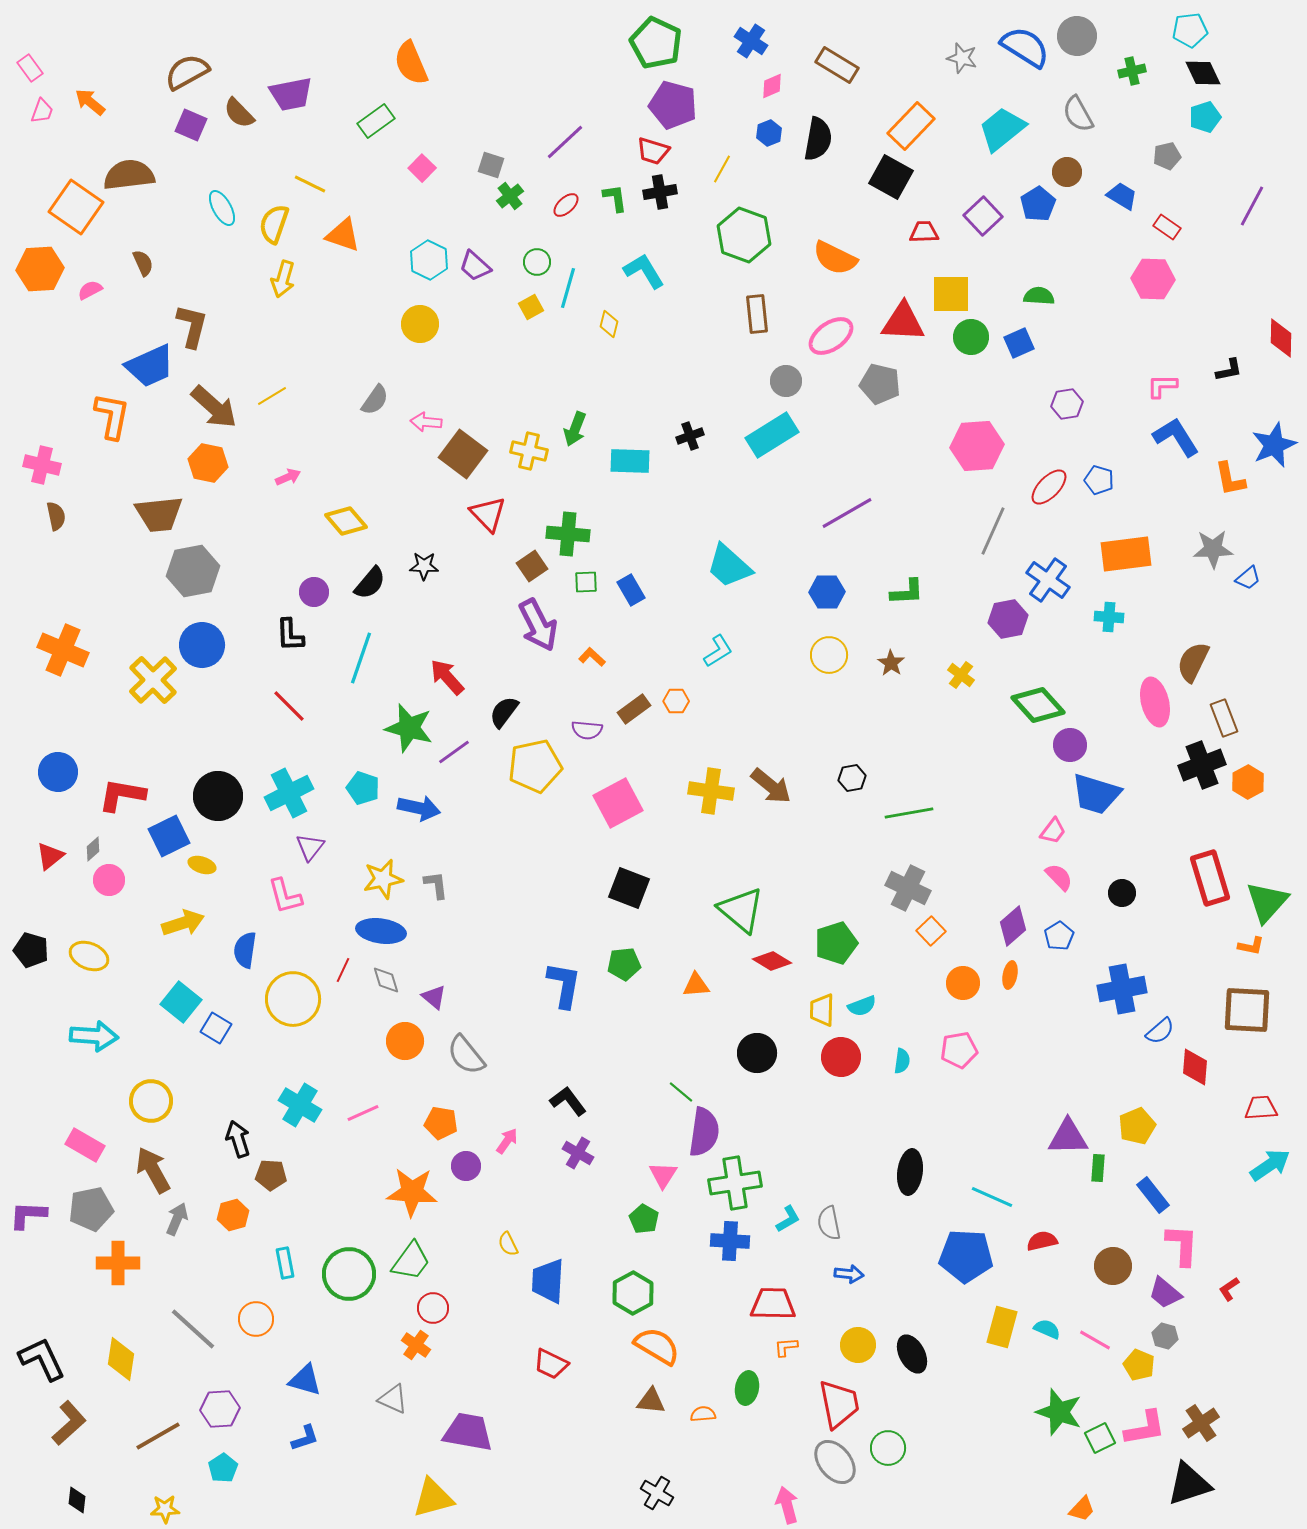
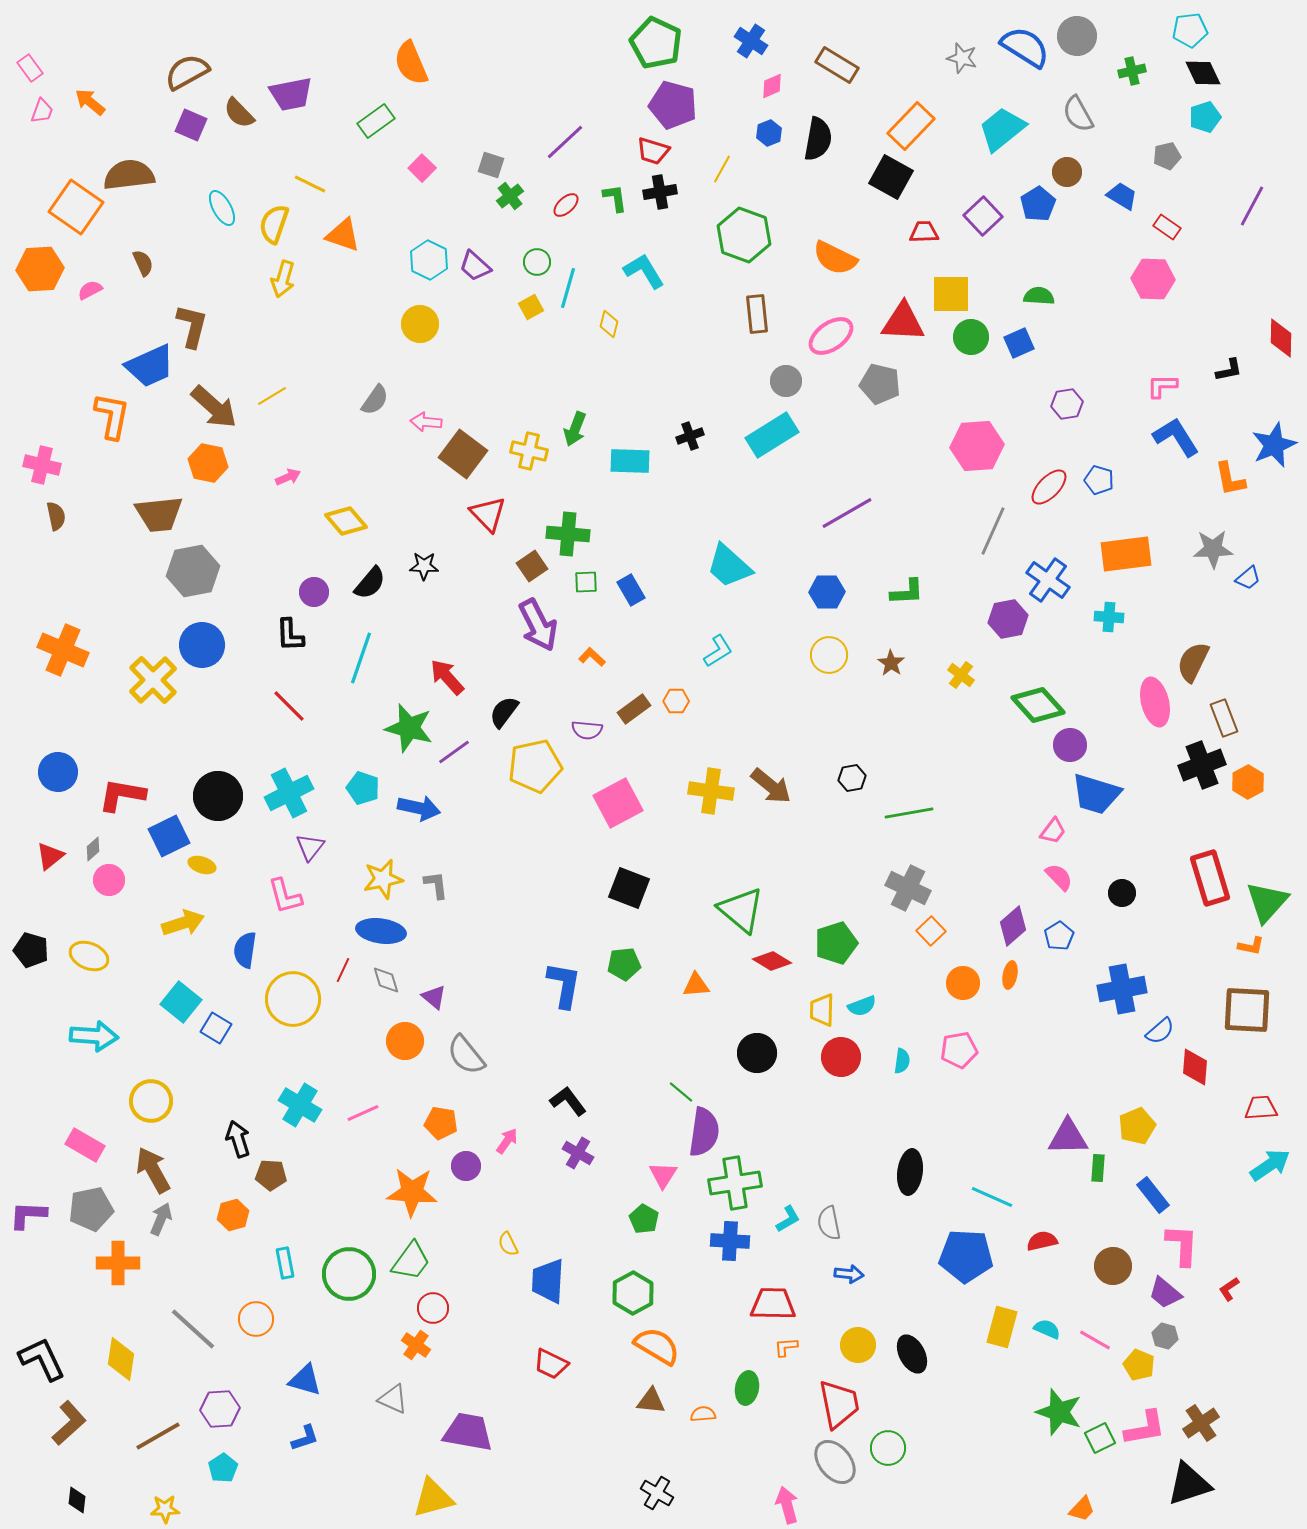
gray arrow at (177, 1219): moved 16 px left
